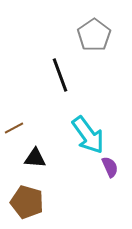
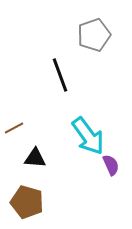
gray pentagon: rotated 16 degrees clockwise
cyan arrow: moved 1 px down
purple semicircle: moved 1 px right, 2 px up
